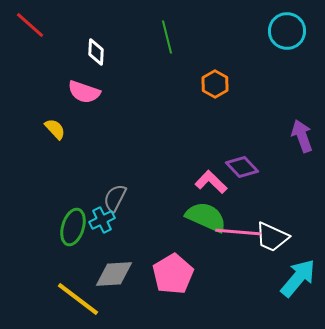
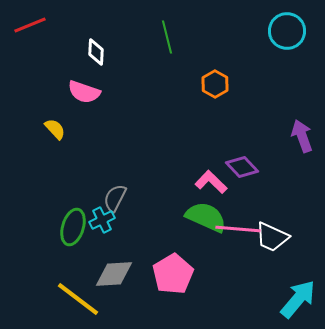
red line: rotated 64 degrees counterclockwise
pink line: moved 3 px up
cyan arrow: moved 21 px down
